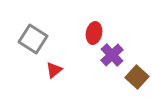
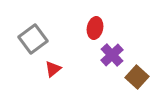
red ellipse: moved 1 px right, 5 px up
gray square: rotated 20 degrees clockwise
red triangle: moved 1 px left, 1 px up
